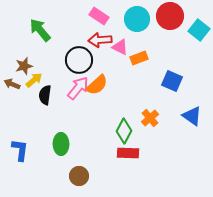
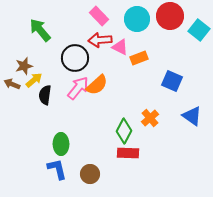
pink rectangle: rotated 12 degrees clockwise
black circle: moved 4 px left, 2 px up
blue L-shape: moved 37 px right, 19 px down; rotated 20 degrees counterclockwise
brown circle: moved 11 px right, 2 px up
